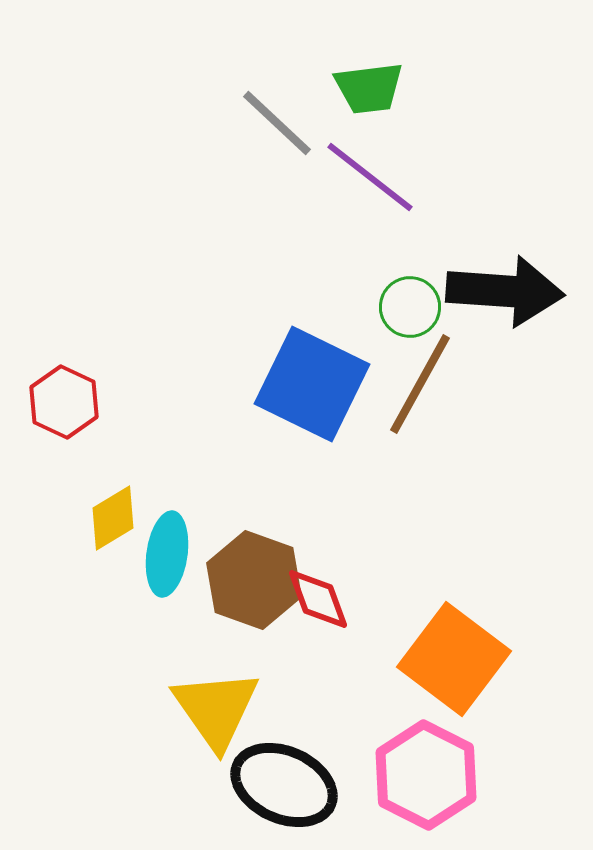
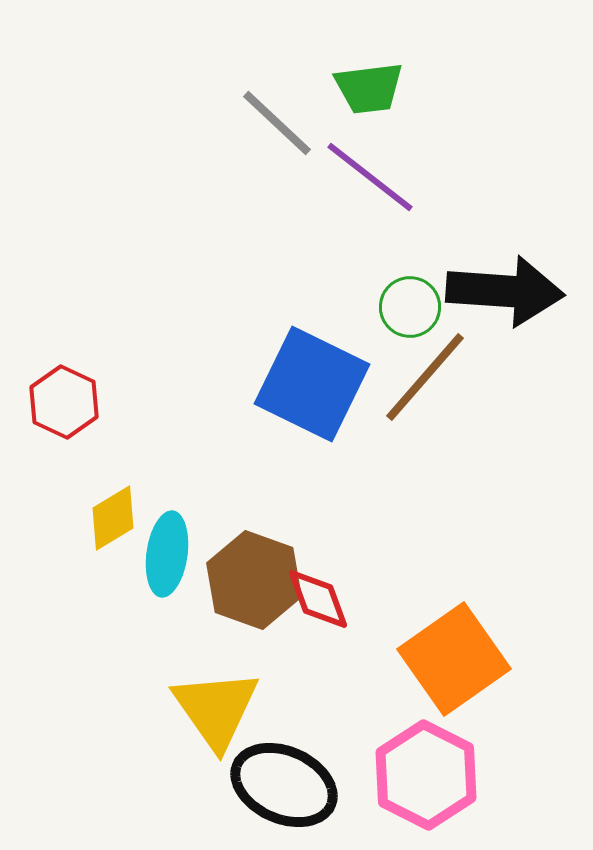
brown line: moved 5 px right, 7 px up; rotated 12 degrees clockwise
orange square: rotated 18 degrees clockwise
